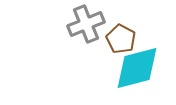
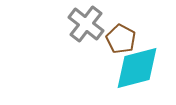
gray cross: rotated 30 degrees counterclockwise
